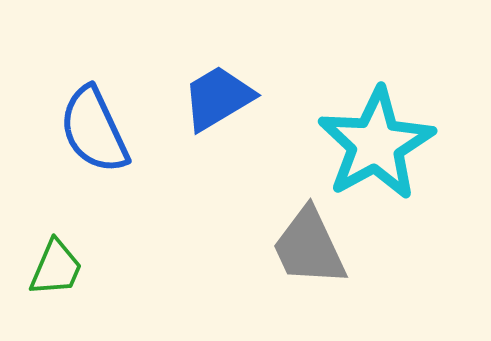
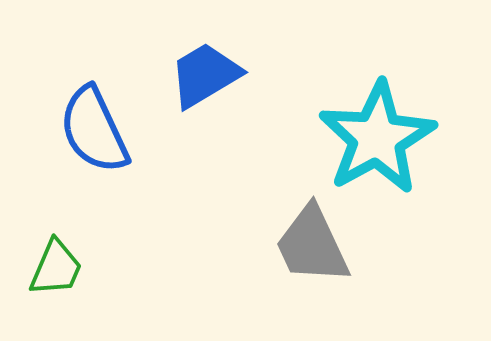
blue trapezoid: moved 13 px left, 23 px up
cyan star: moved 1 px right, 6 px up
gray trapezoid: moved 3 px right, 2 px up
